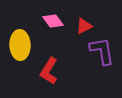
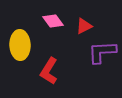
purple L-shape: moved 1 px down; rotated 84 degrees counterclockwise
